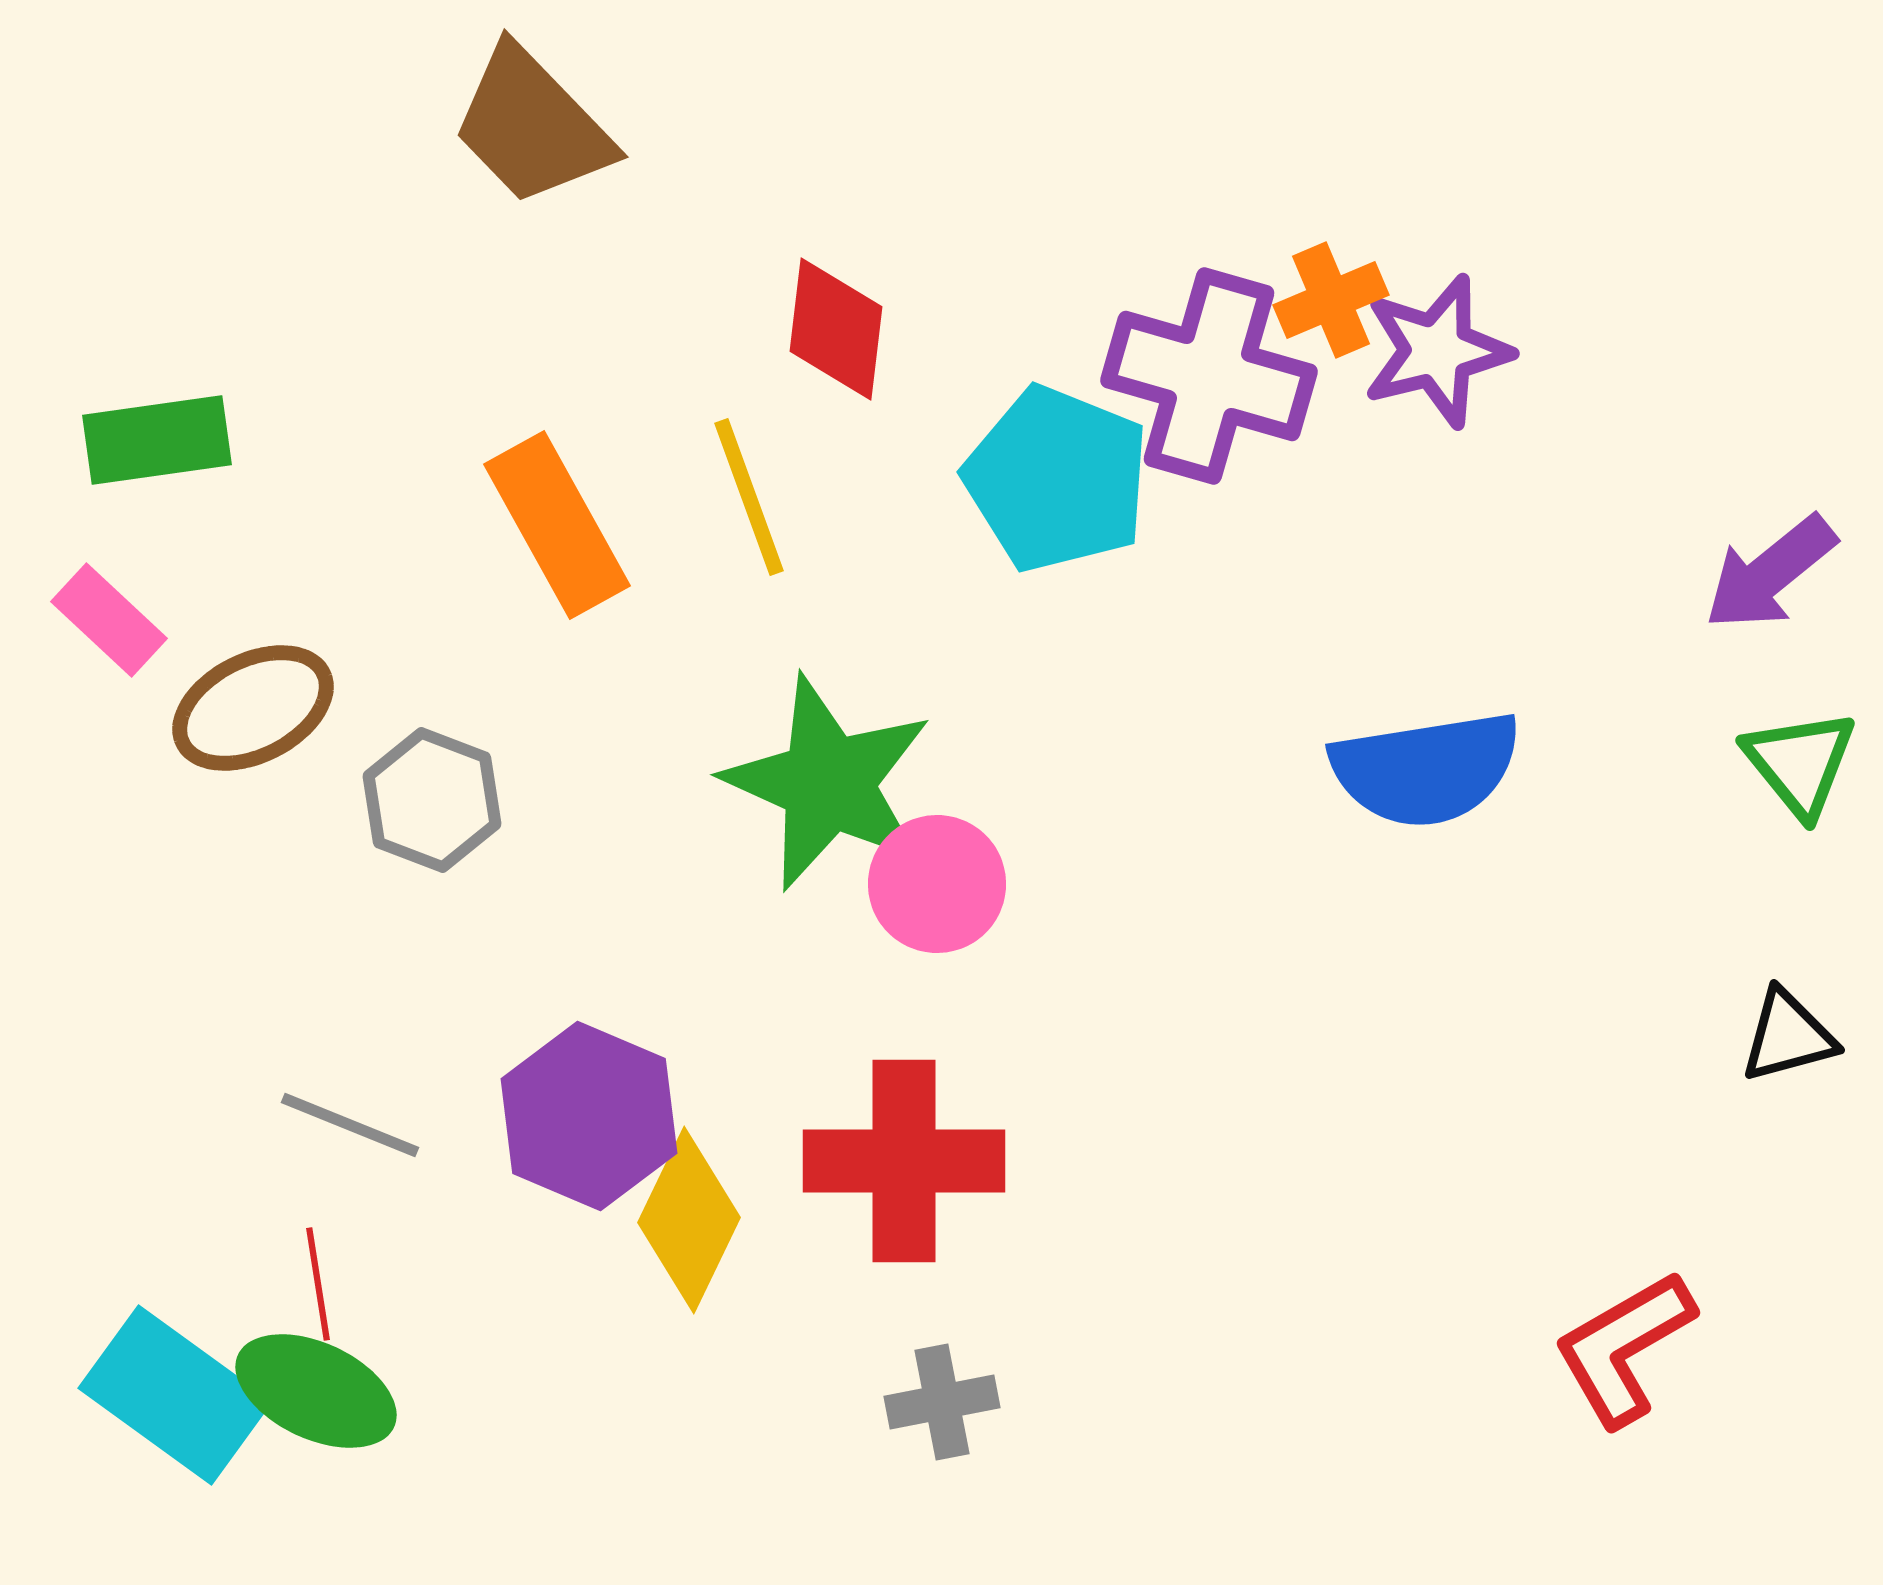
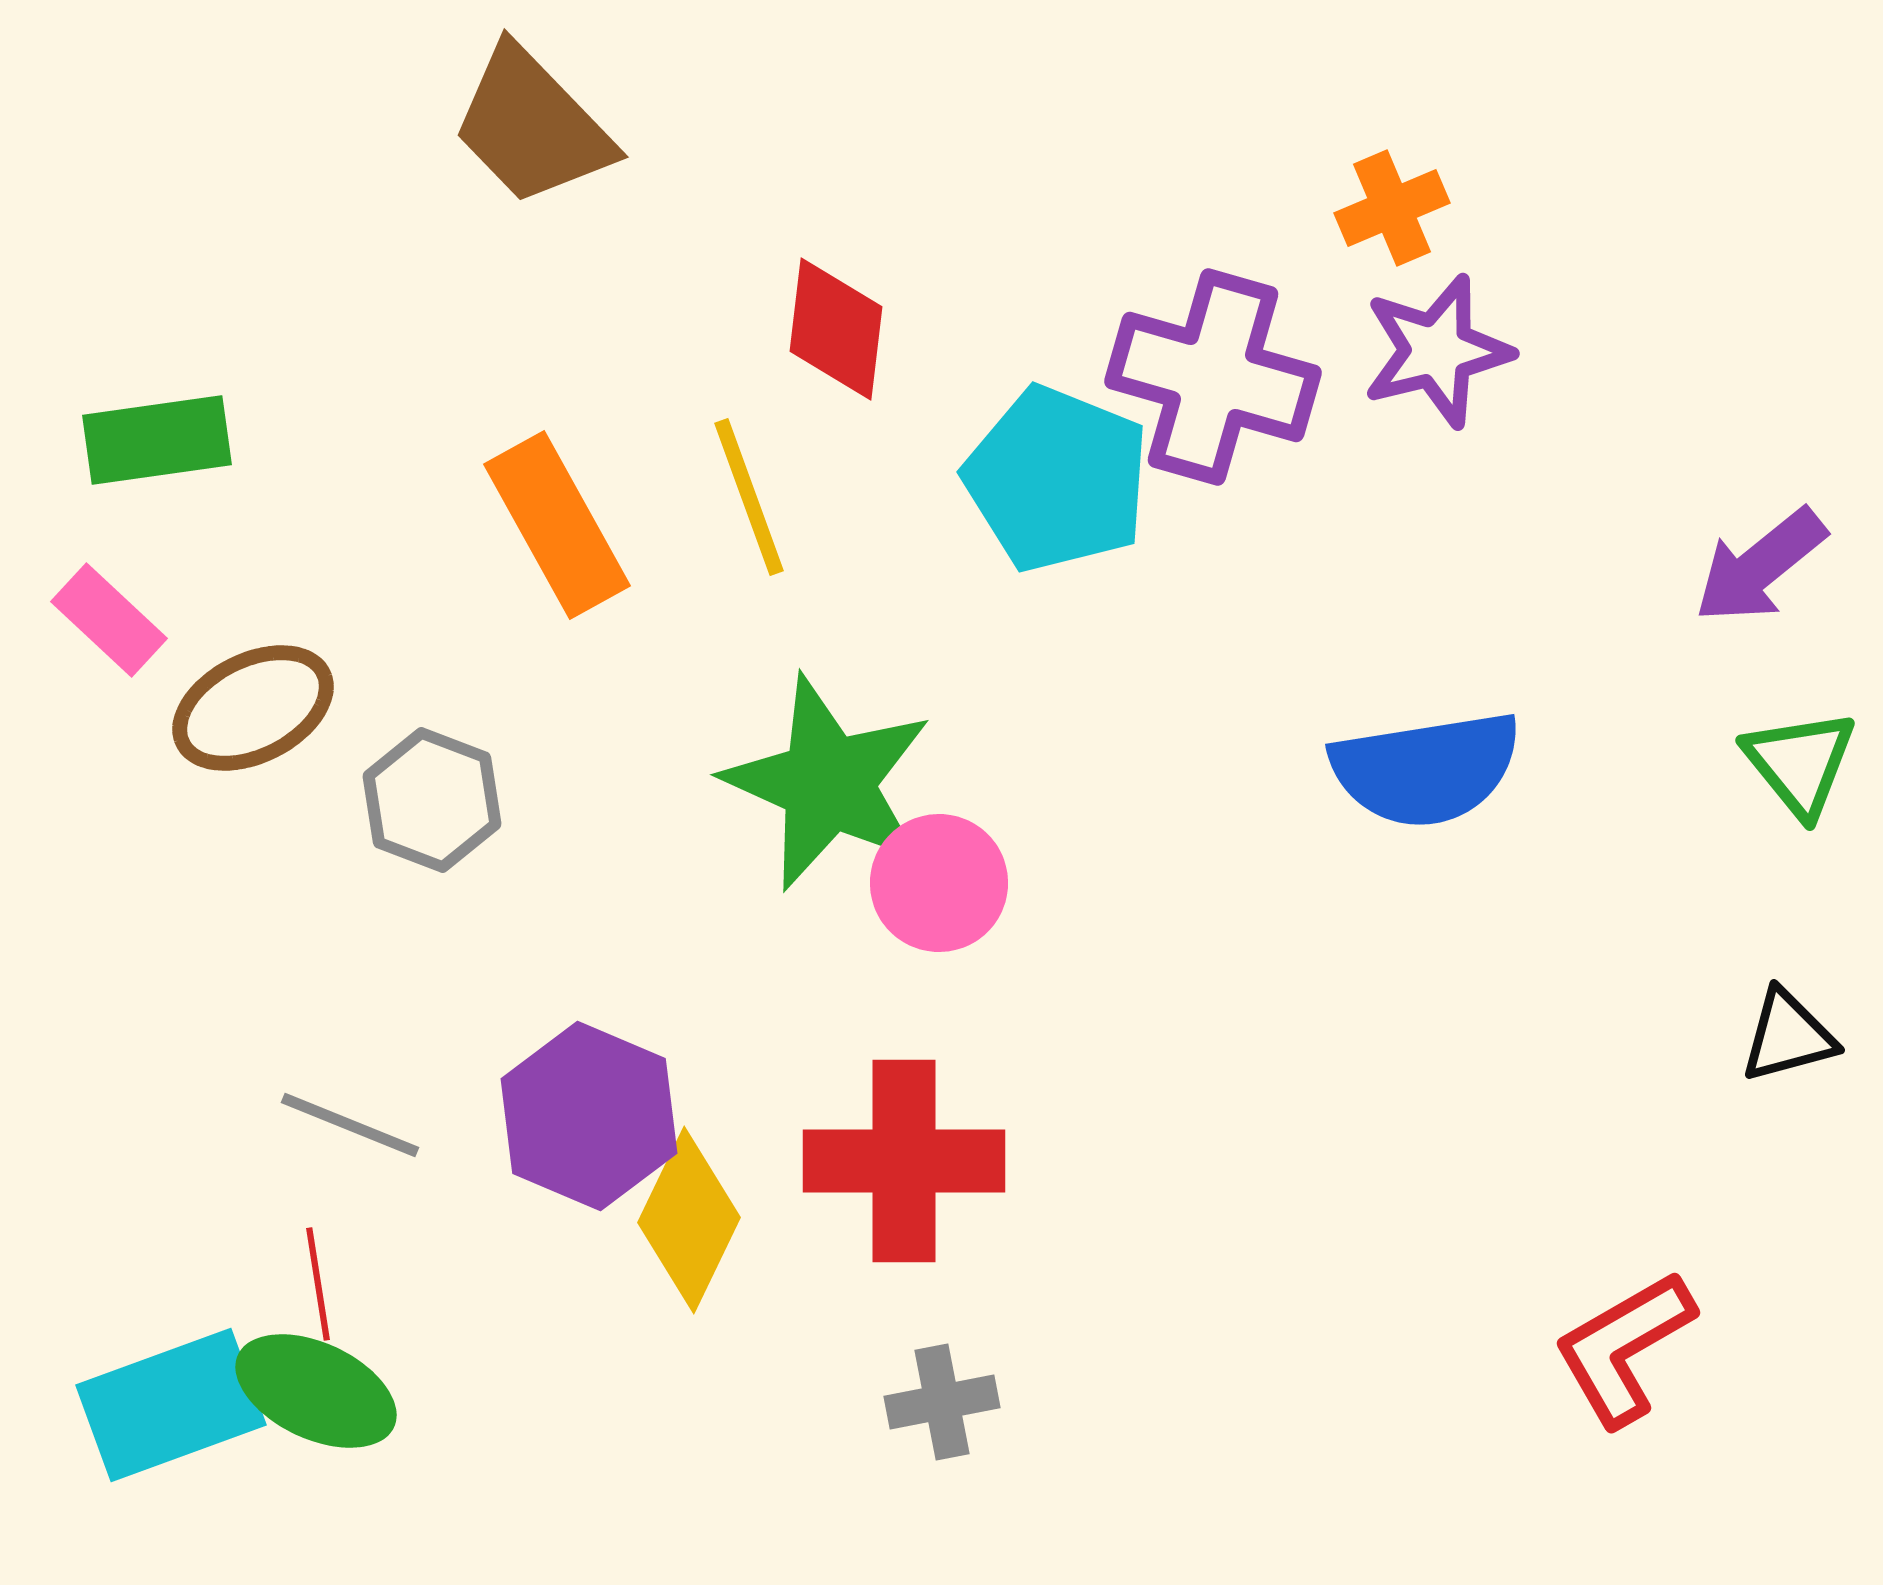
orange cross: moved 61 px right, 92 px up
purple cross: moved 4 px right, 1 px down
purple arrow: moved 10 px left, 7 px up
pink circle: moved 2 px right, 1 px up
cyan rectangle: moved 4 px left, 10 px down; rotated 56 degrees counterclockwise
